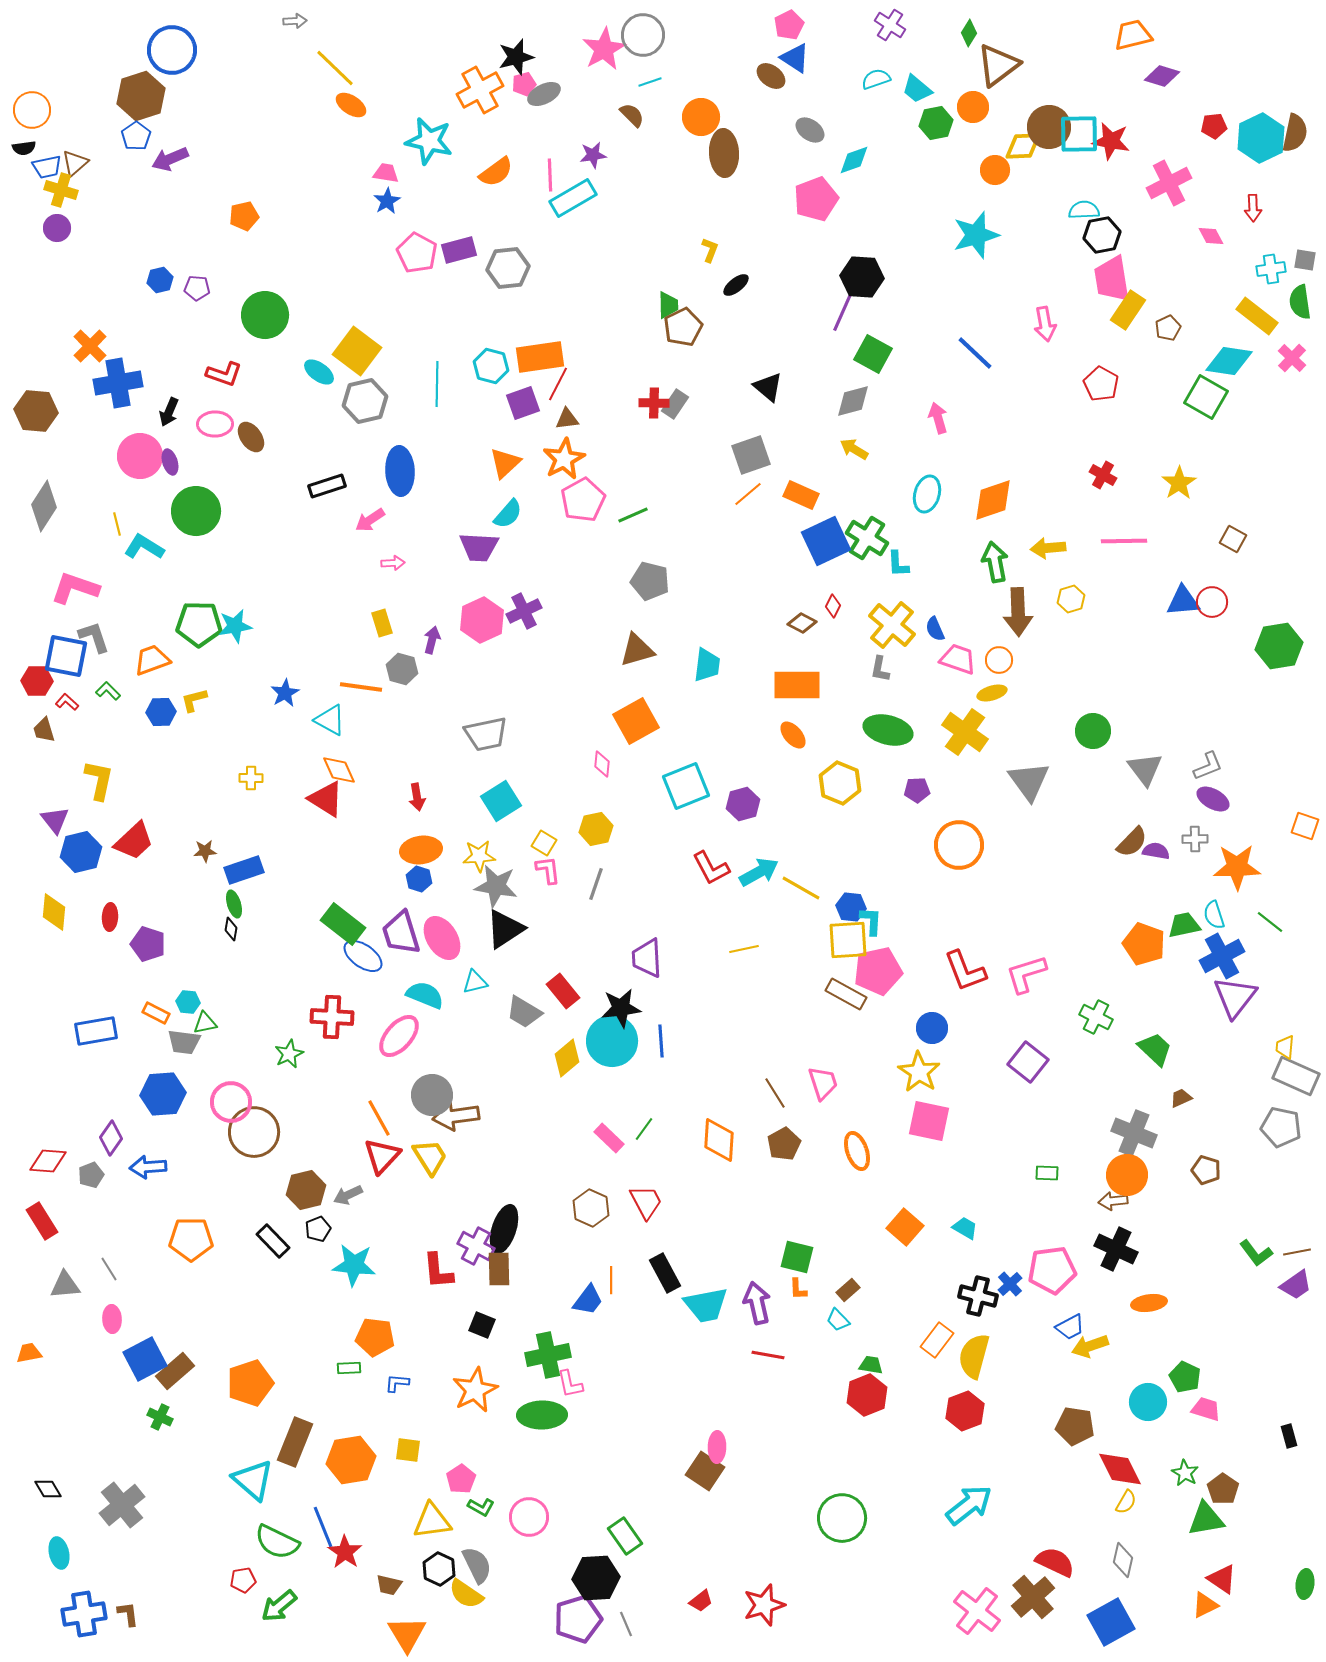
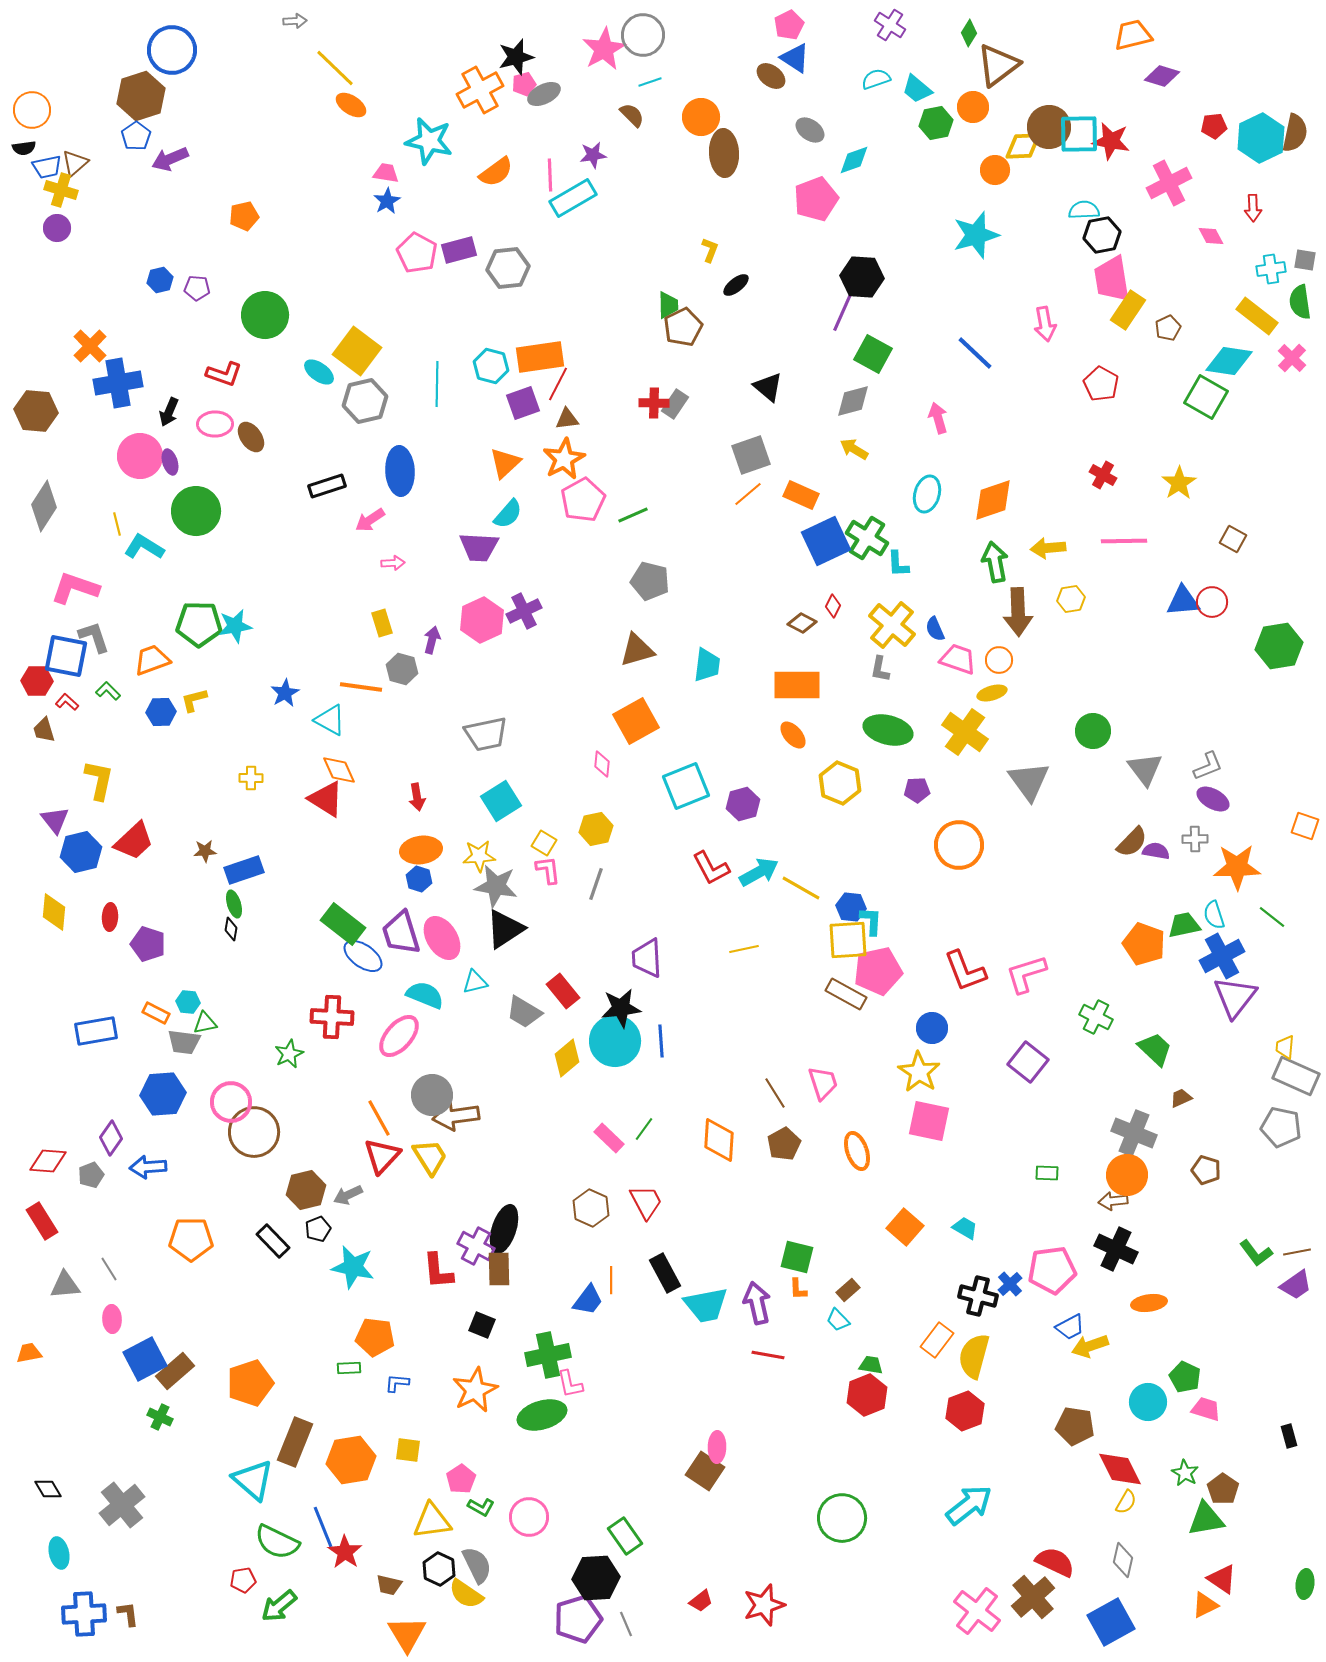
yellow hexagon at (1071, 599): rotated 8 degrees clockwise
green line at (1270, 922): moved 2 px right, 5 px up
cyan circle at (612, 1041): moved 3 px right
cyan star at (354, 1265): moved 1 px left, 2 px down; rotated 6 degrees clockwise
green ellipse at (542, 1415): rotated 15 degrees counterclockwise
blue cross at (84, 1614): rotated 6 degrees clockwise
